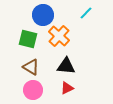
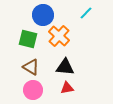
black triangle: moved 1 px left, 1 px down
red triangle: rotated 16 degrees clockwise
